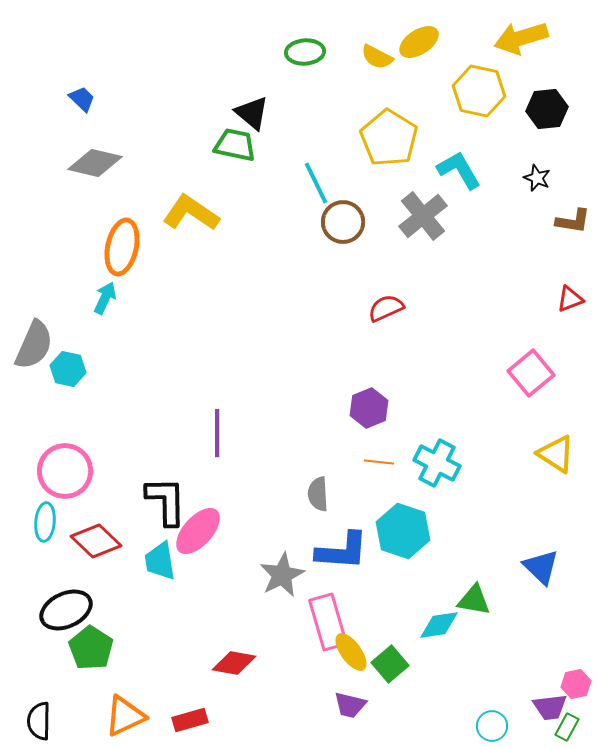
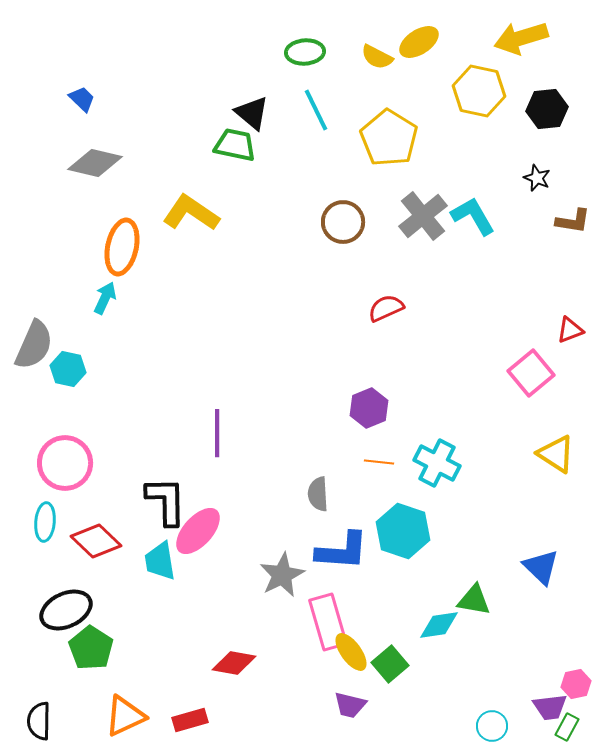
cyan L-shape at (459, 170): moved 14 px right, 46 px down
cyan line at (316, 183): moved 73 px up
red triangle at (570, 299): moved 31 px down
pink circle at (65, 471): moved 8 px up
